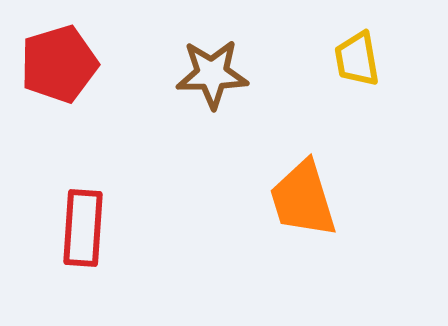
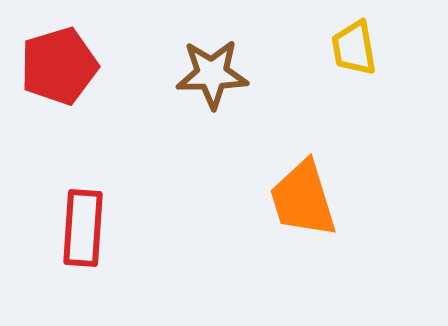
yellow trapezoid: moved 3 px left, 11 px up
red pentagon: moved 2 px down
